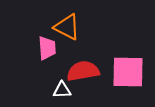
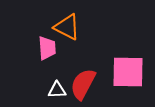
red semicircle: moved 13 px down; rotated 52 degrees counterclockwise
white triangle: moved 5 px left
